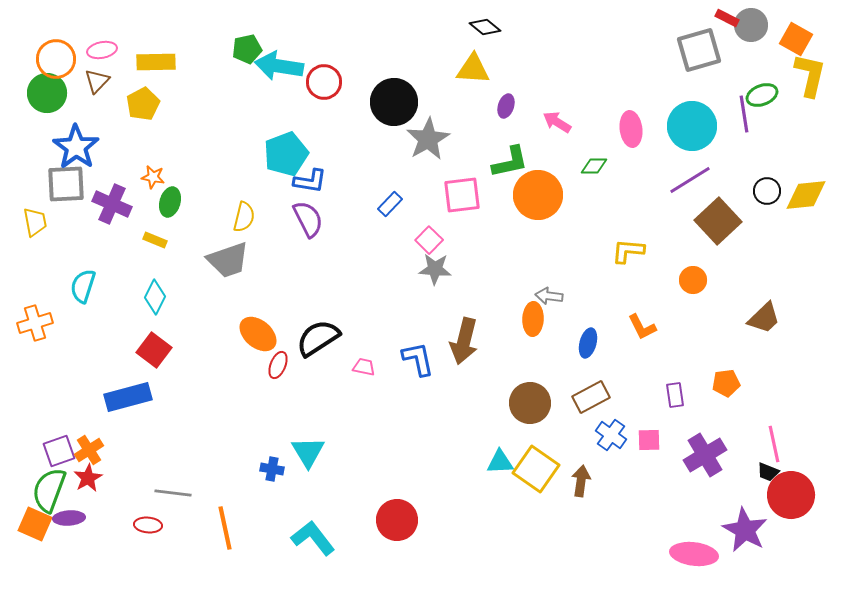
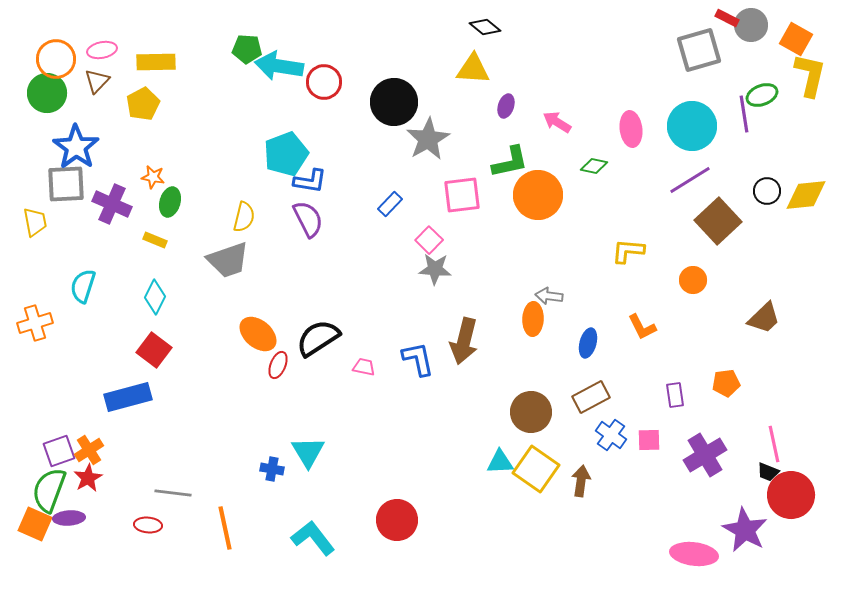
green pentagon at (247, 49): rotated 16 degrees clockwise
green diamond at (594, 166): rotated 12 degrees clockwise
brown circle at (530, 403): moved 1 px right, 9 px down
